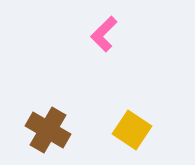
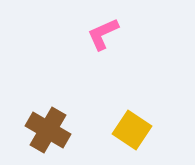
pink L-shape: moved 1 px left; rotated 21 degrees clockwise
